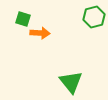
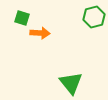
green square: moved 1 px left, 1 px up
green triangle: moved 1 px down
